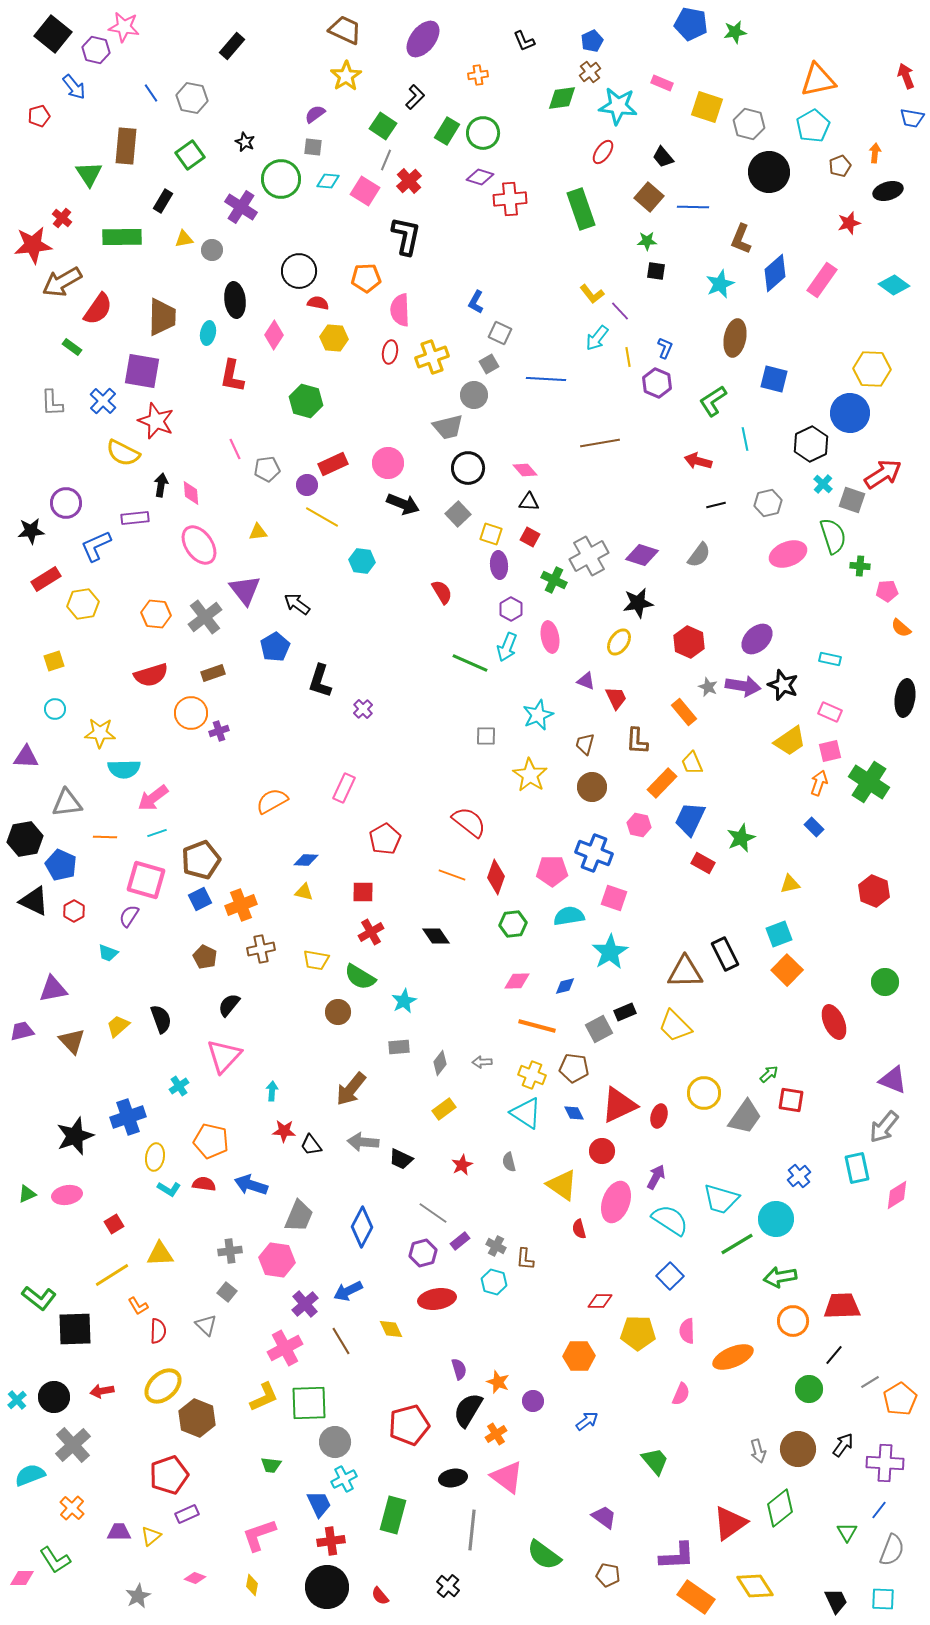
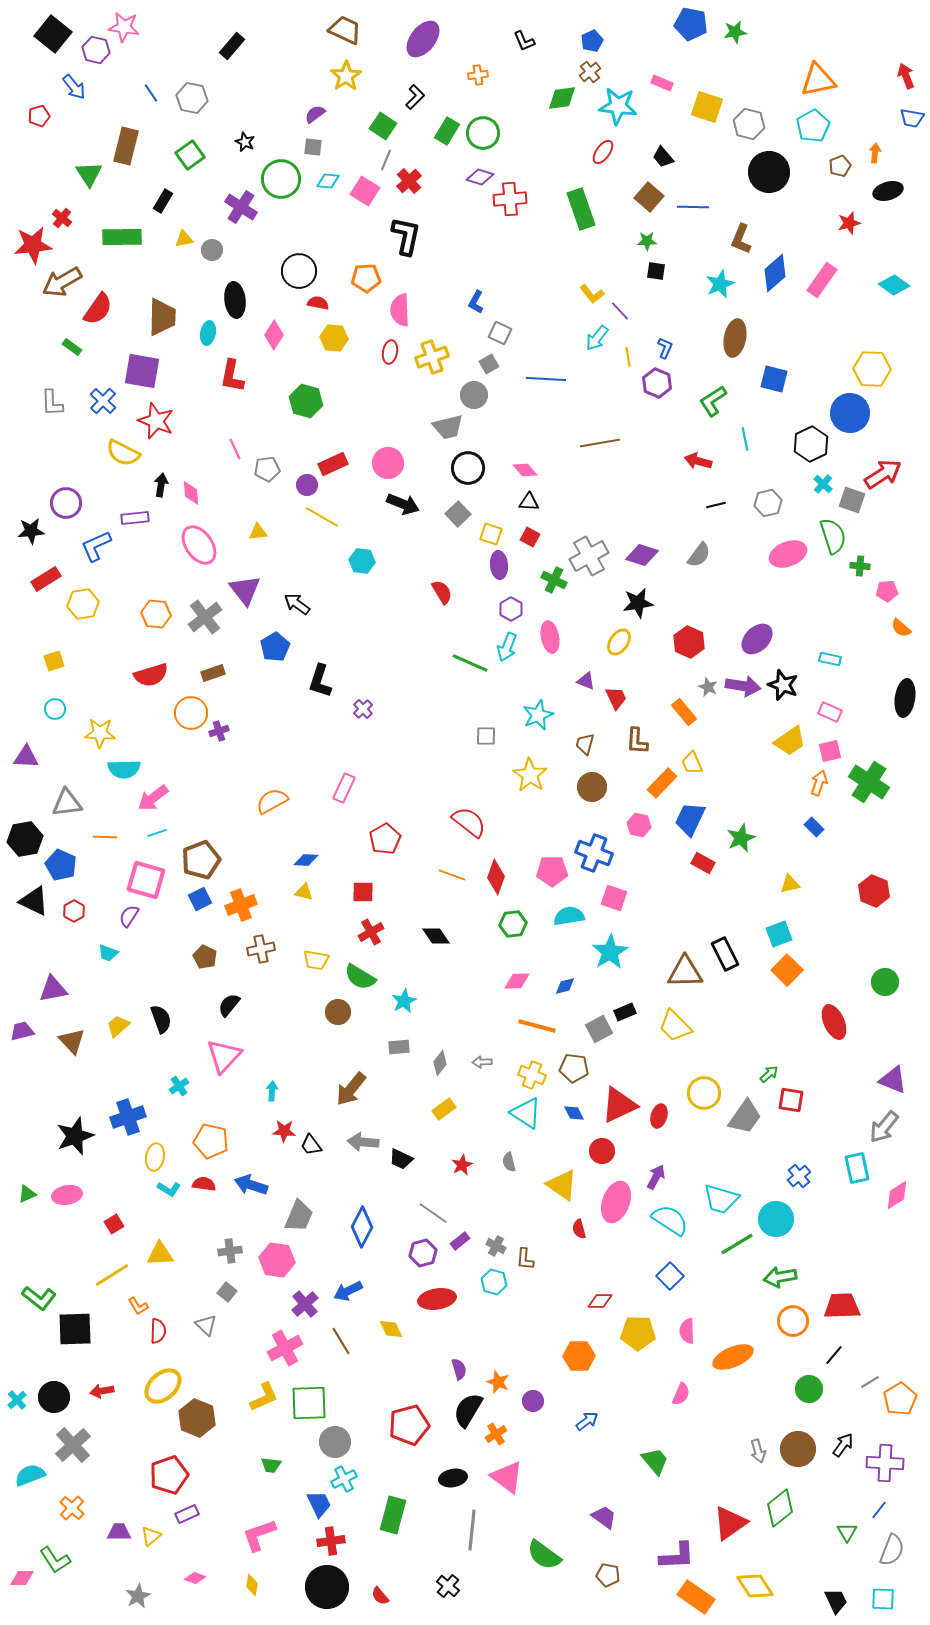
brown rectangle at (126, 146): rotated 9 degrees clockwise
